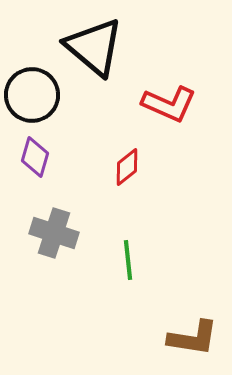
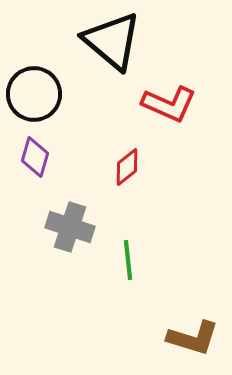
black triangle: moved 18 px right, 6 px up
black circle: moved 2 px right, 1 px up
gray cross: moved 16 px right, 6 px up
brown L-shape: rotated 8 degrees clockwise
